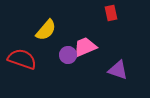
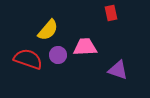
yellow semicircle: moved 2 px right
pink trapezoid: rotated 20 degrees clockwise
purple circle: moved 10 px left
red semicircle: moved 6 px right
